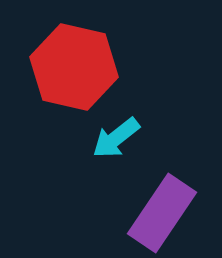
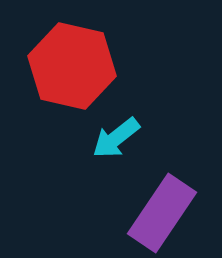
red hexagon: moved 2 px left, 1 px up
